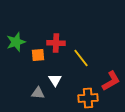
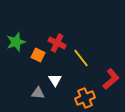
red cross: moved 1 px right; rotated 24 degrees clockwise
orange square: rotated 32 degrees clockwise
red L-shape: moved 2 px up; rotated 10 degrees counterclockwise
orange cross: moved 3 px left; rotated 18 degrees counterclockwise
